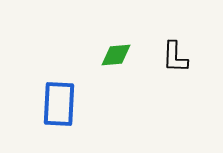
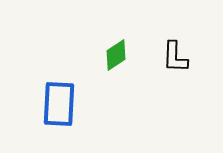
green diamond: rotated 28 degrees counterclockwise
